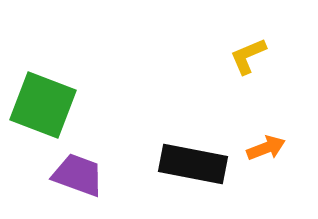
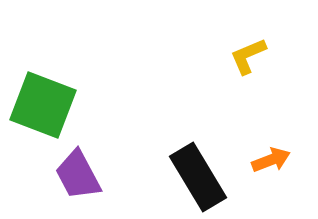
orange arrow: moved 5 px right, 12 px down
black rectangle: moved 5 px right, 13 px down; rotated 48 degrees clockwise
purple trapezoid: rotated 138 degrees counterclockwise
